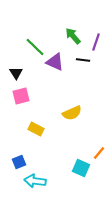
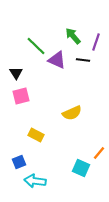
green line: moved 1 px right, 1 px up
purple triangle: moved 2 px right, 2 px up
yellow rectangle: moved 6 px down
